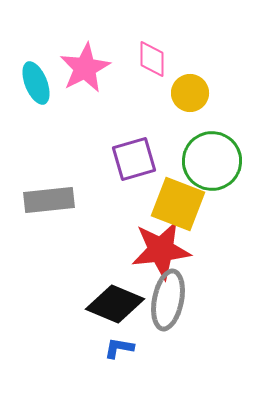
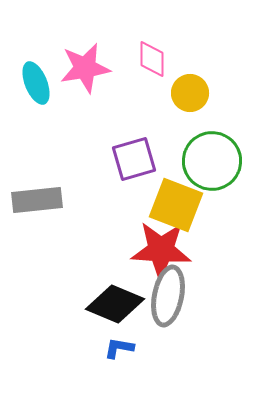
pink star: rotated 18 degrees clockwise
gray rectangle: moved 12 px left
yellow square: moved 2 px left, 1 px down
red star: rotated 10 degrees clockwise
gray ellipse: moved 4 px up
